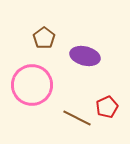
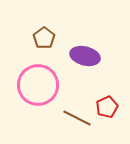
pink circle: moved 6 px right
